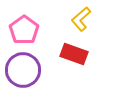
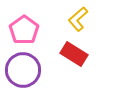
yellow L-shape: moved 3 px left
red rectangle: rotated 12 degrees clockwise
